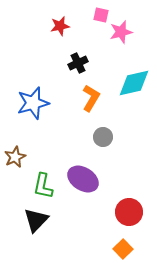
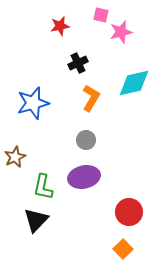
gray circle: moved 17 px left, 3 px down
purple ellipse: moved 1 px right, 2 px up; rotated 44 degrees counterclockwise
green L-shape: moved 1 px down
